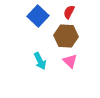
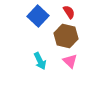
red semicircle: rotated 120 degrees clockwise
brown hexagon: rotated 10 degrees clockwise
